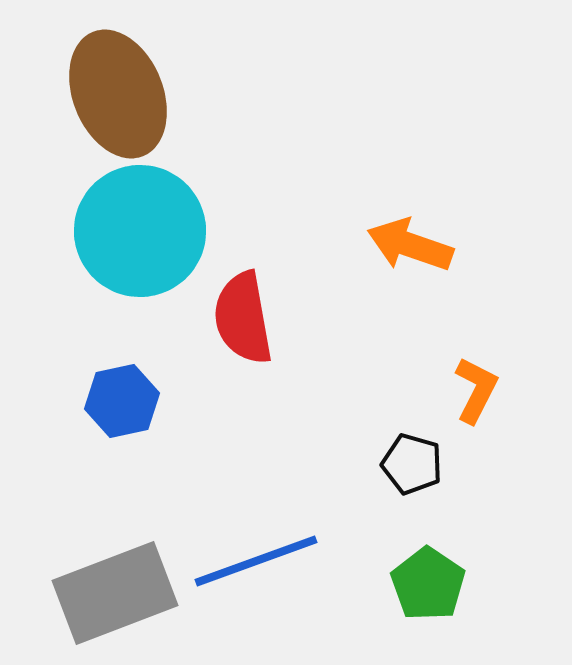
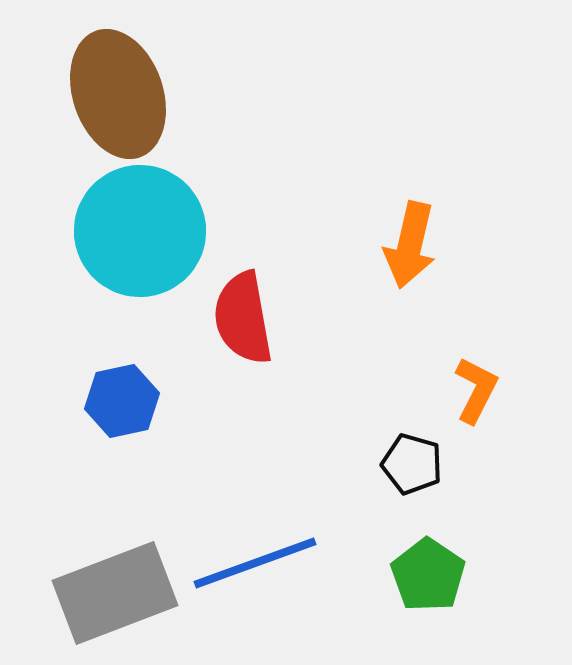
brown ellipse: rotated 3 degrees clockwise
orange arrow: rotated 96 degrees counterclockwise
blue line: moved 1 px left, 2 px down
green pentagon: moved 9 px up
